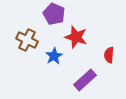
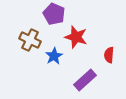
brown cross: moved 3 px right
